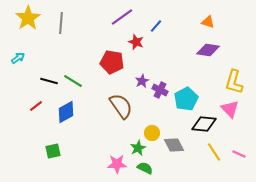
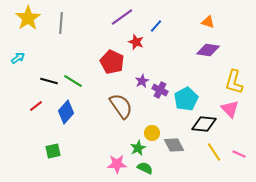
red pentagon: rotated 15 degrees clockwise
blue diamond: rotated 20 degrees counterclockwise
